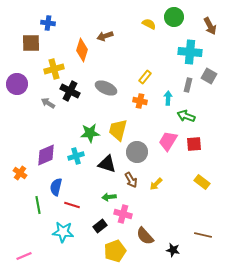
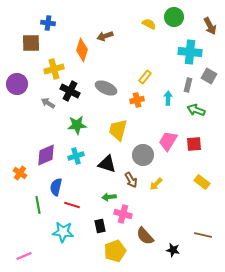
orange cross at (140, 101): moved 3 px left, 1 px up; rotated 24 degrees counterclockwise
green arrow at (186, 116): moved 10 px right, 6 px up
green star at (90, 133): moved 13 px left, 8 px up
gray circle at (137, 152): moved 6 px right, 3 px down
black rectangle at (100, 226): rotated 64 degrees counterclockwise
